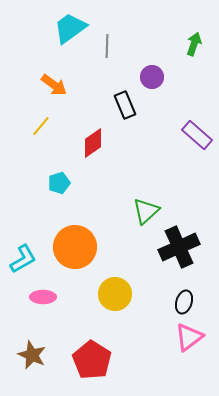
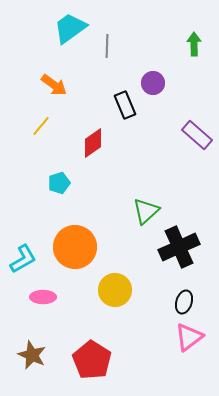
green arrow: rotated 20 degrees counterclockwise
purple circle: moved 1 px right, 6 px down
yellow circle: moved 4 px up
